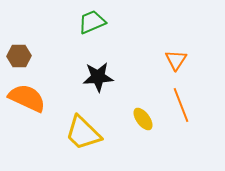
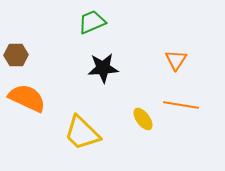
brown hexagon: moved 3 px left, 1 px up
black star: moved 5 px right, 9 px up
orange line: rotated 60 degrees counterclockwise
yellow trapezoid: moved 1 px left
